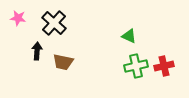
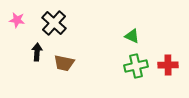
pink star: moved 1 px left, 2 px down
green triangle: moved 3 px right
black arrow: moved 1 px down
brown trapezoid: moved 1 px right, 1 px down
red cross: moved 4 px right, 1 px up; rotated 12 degrees clockwise
